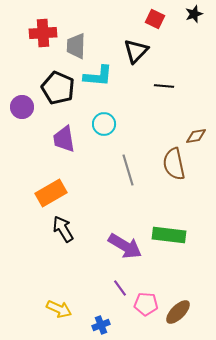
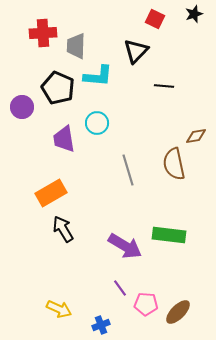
cyan circle: moved 7 px left, 1 px up
